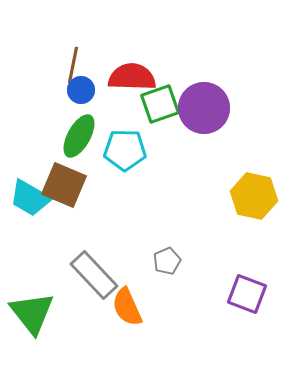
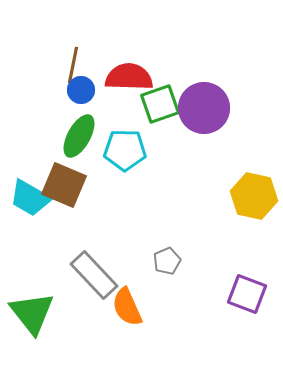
red semicircle: moved 3 px left
